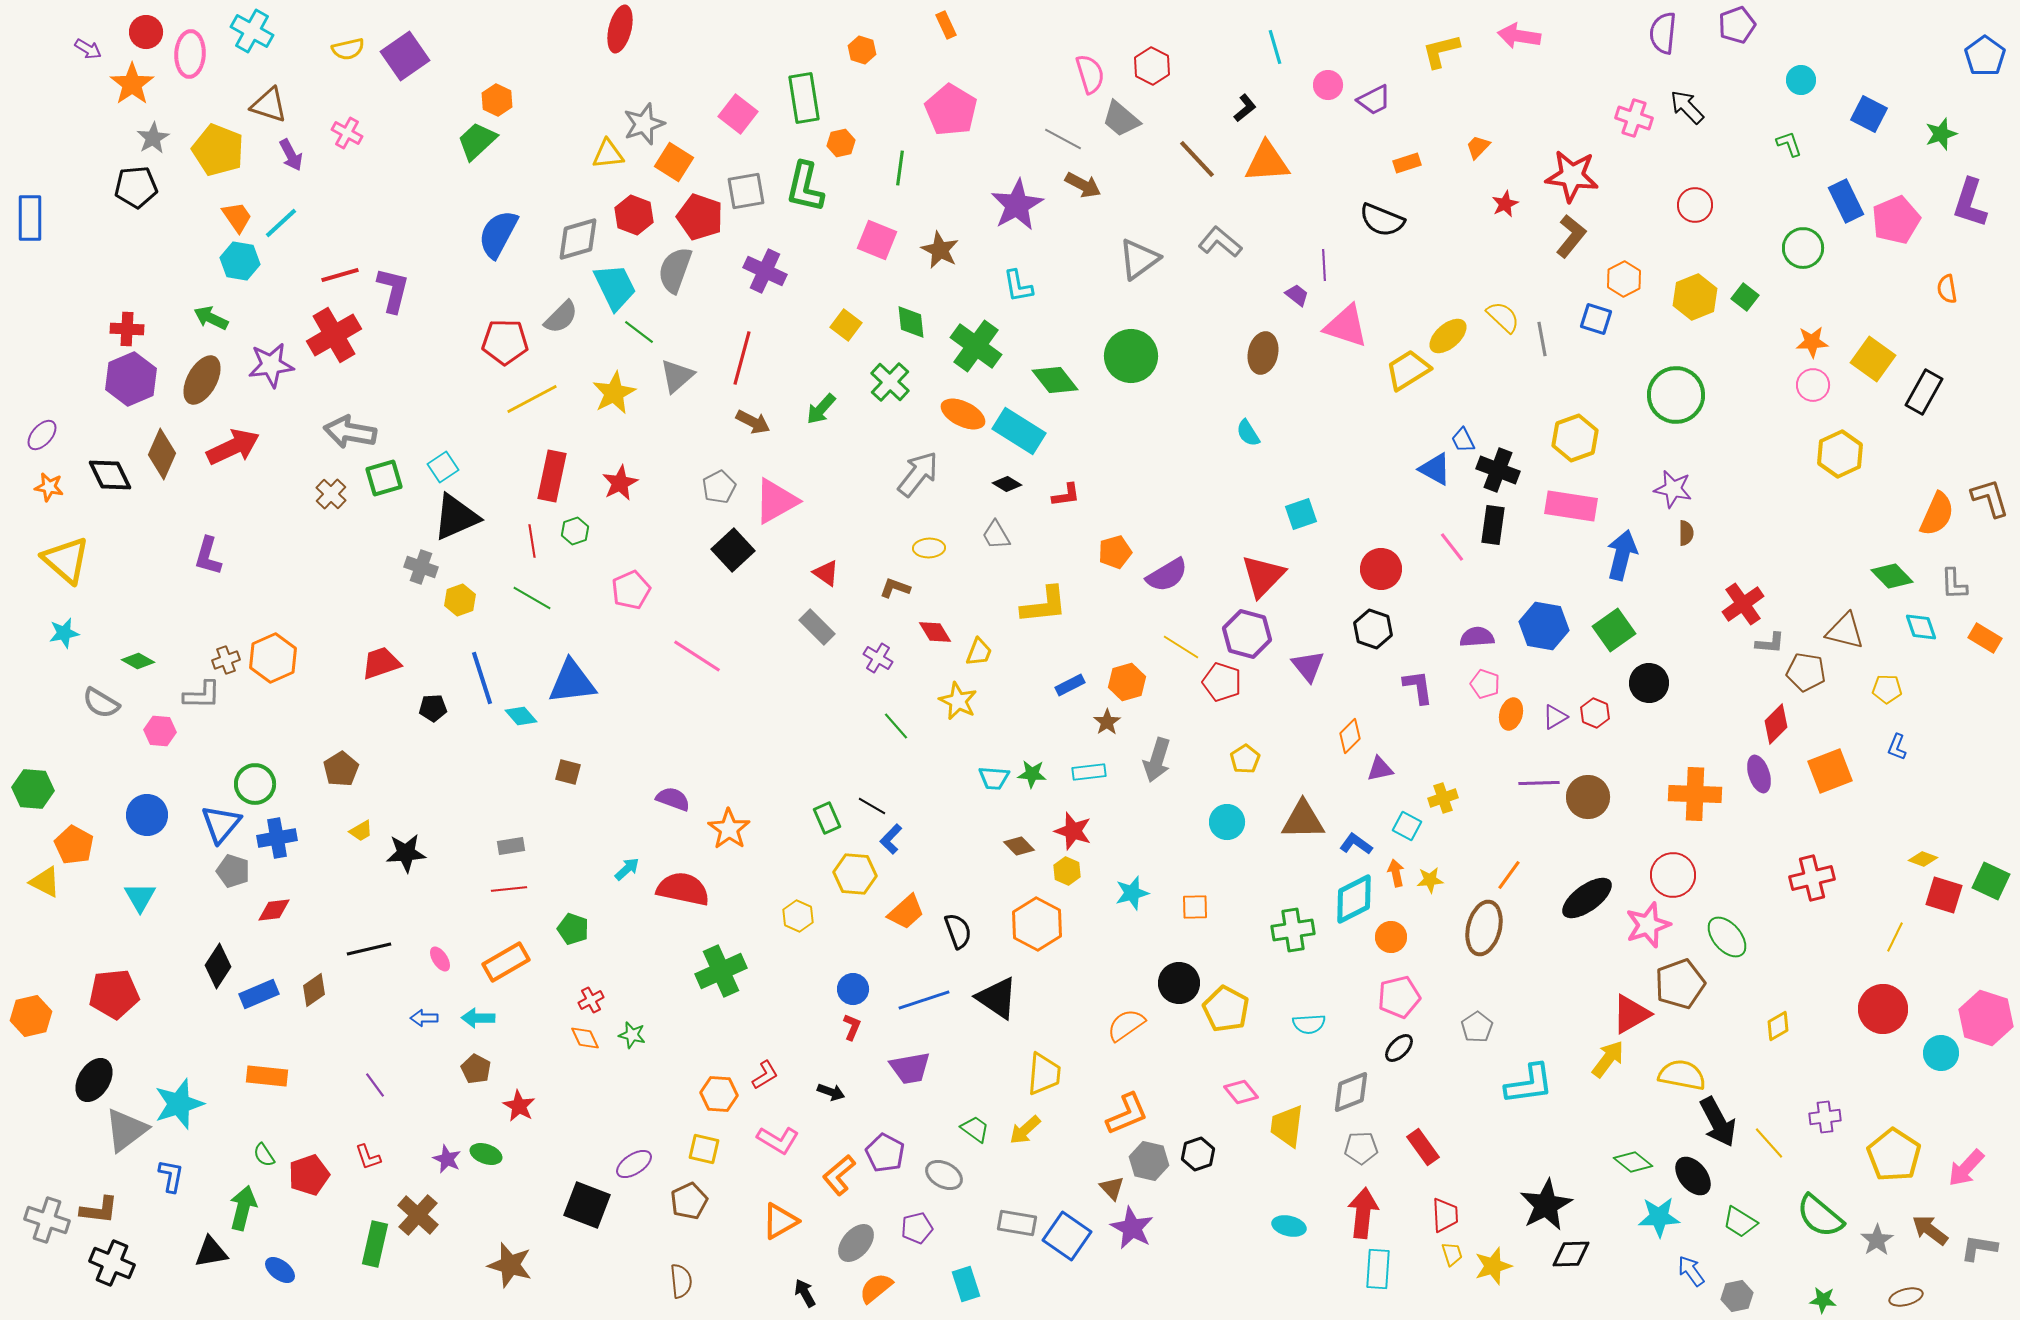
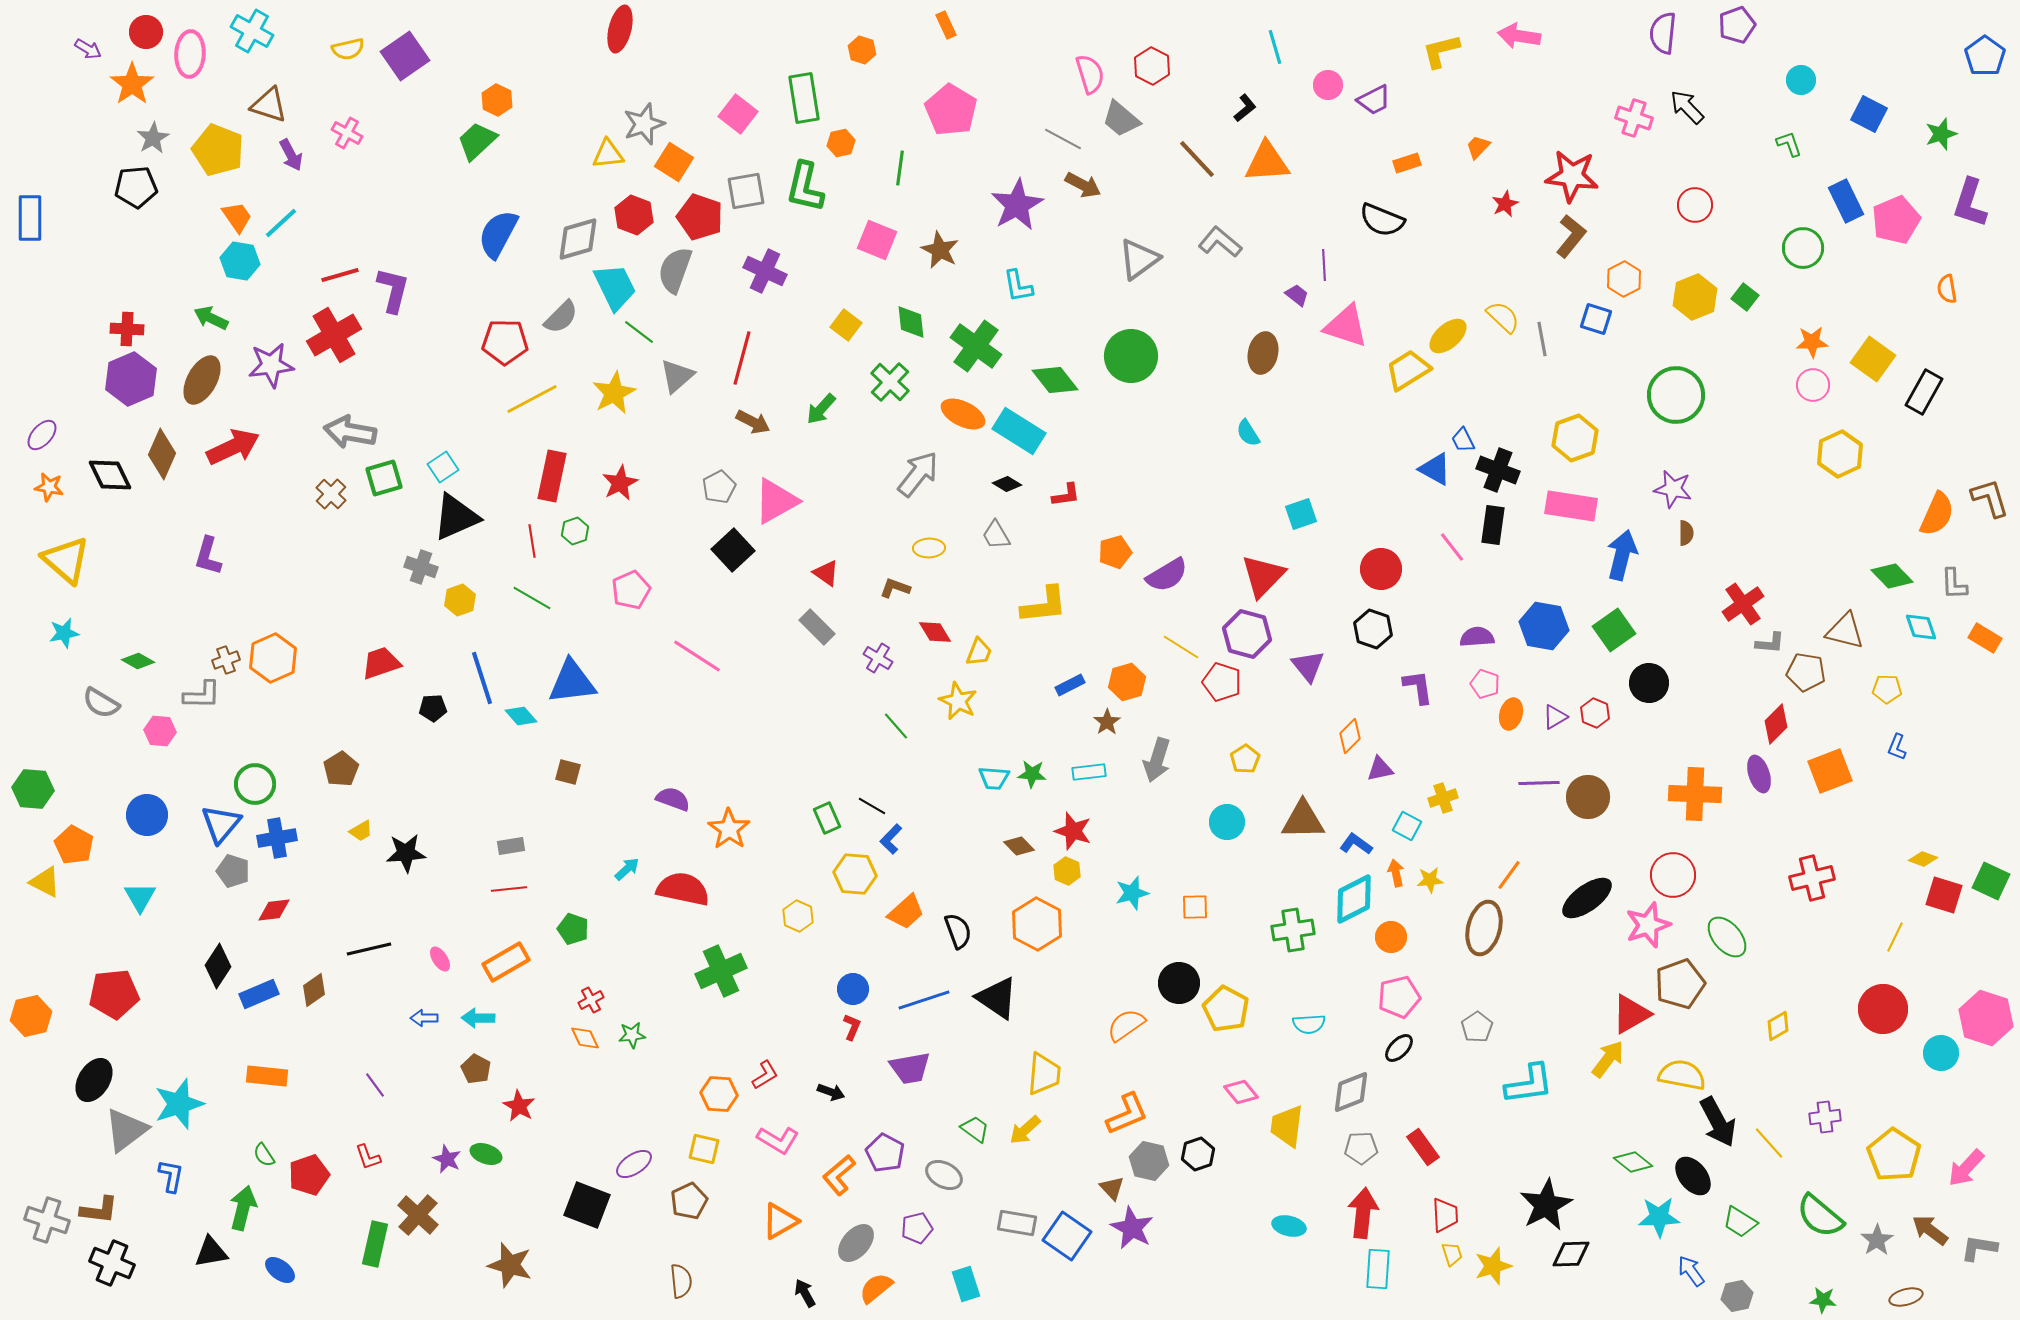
green star at (632, 1035): rotated 20 degrees counterclockwise
